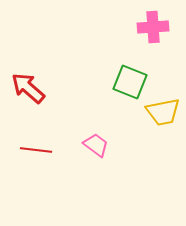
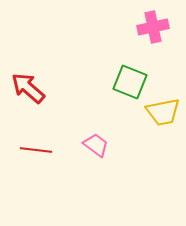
pink cross: rotated 8 degrees counterclockwise
